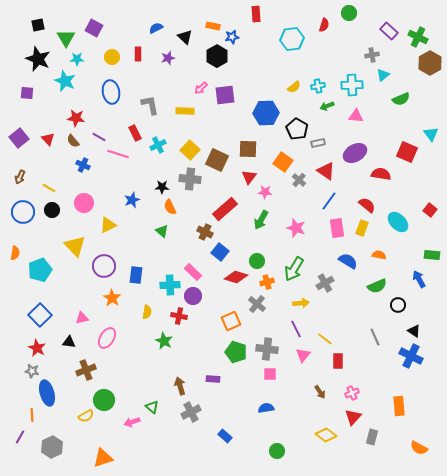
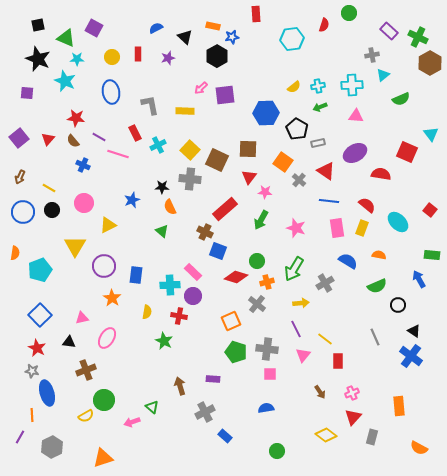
green triangle at (66, 38): rotated 36 degrees counterclockwise
green arrow at (327, 106): moved 7 px left, 1 px down
red triangle at (48, 139): rotated 24 degrees clockwise
blue line at (329, 201): rotated 60 degrees clockwise
yellow triangle at (75, 246): rotated 15 degrees clockwise
blue square at (220, 252): moved 2 px left, 1 px up; rotated 18 degrees counterclockwise
blue cross at (411, 356): rotated 10 degrees clockwise
gray cross at (191, 412): moved 14 px right
